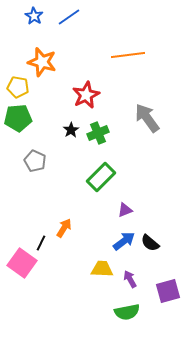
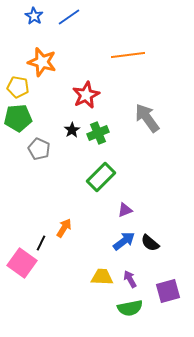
black star: moved 1 px right
gray pentagon: moved 4 px right, 12 px up
yellow trapezoid: moved 8 px down
green semicircle: moved 3 px right, 4 px up
